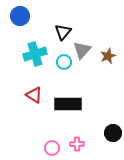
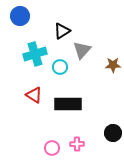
black triangle: moved 1 px left, 1 px up; rotated 18 degrees clockwise
brown star: moved 5 px right, 9 px down; rotated 21 degrees clockwise
cyan circle: moved 4 px left, 5 px down
